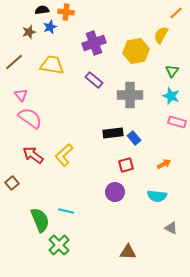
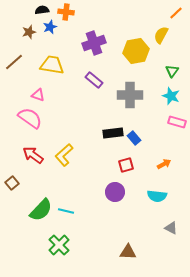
pink triangle: moved 17 px right; rotated 32 degrees counterclockwise
green semicircle: moved 1 px right, 10 px up; rotated 65 degrees clockwise
